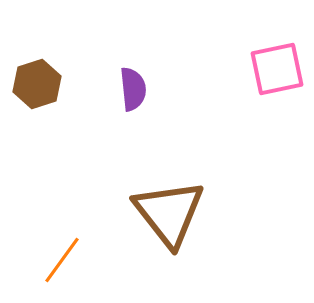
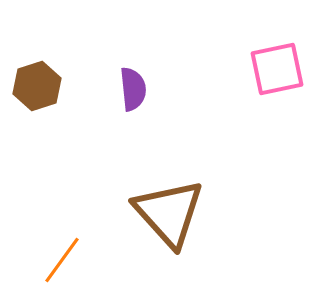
brown hexagon: moved 2 px down
brown triangle: rotated 4 degrees counterclockwise
